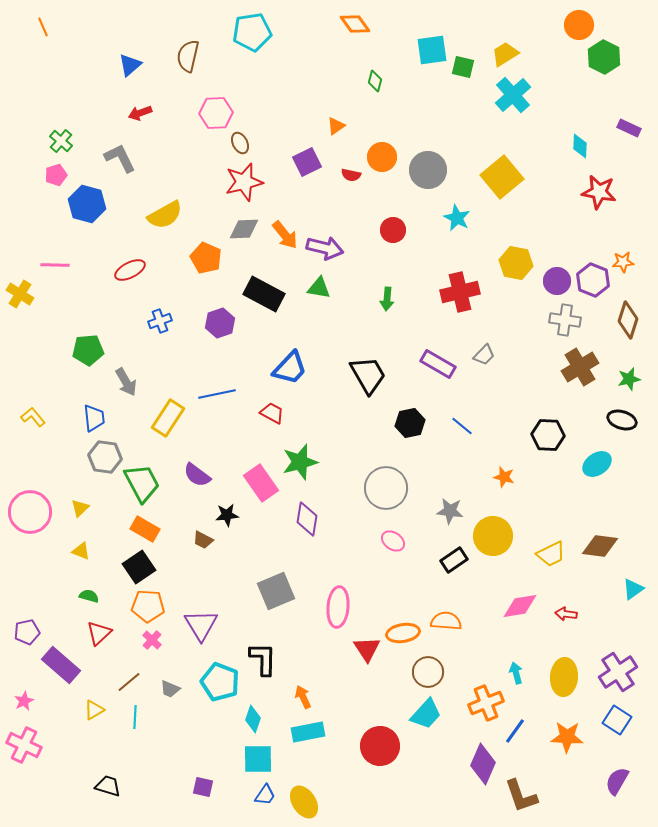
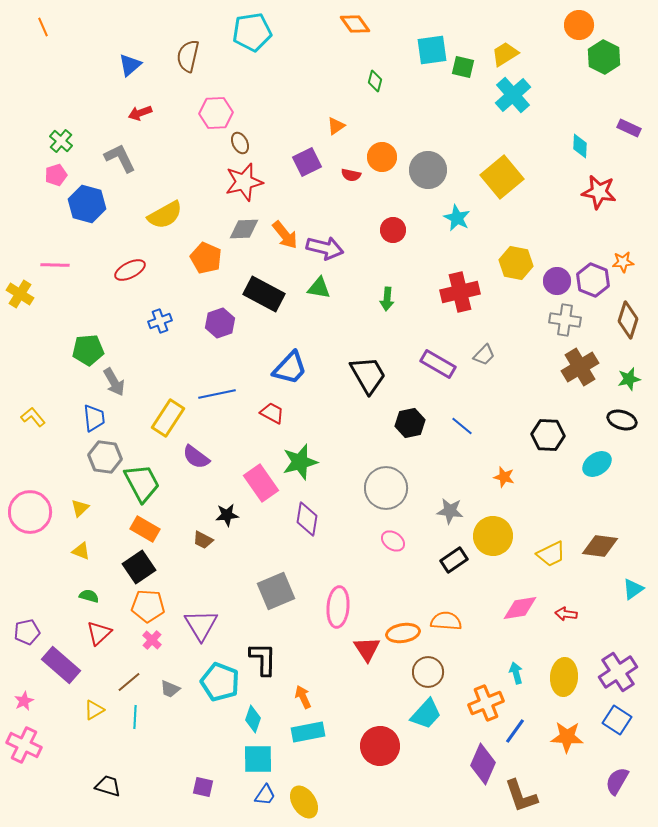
gray arrow at (126, 382): moved 12 px left
purple semicircle at (197, 475): moved 1 px left, 18 px up
pink diamond at (520, 606): moved 2 px down
